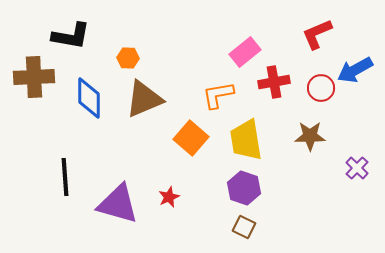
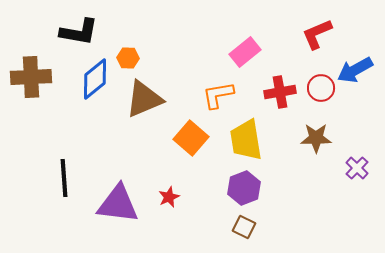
black L-shape: moved 8 px right, 4 px up
brown cross: moved 3 px left
red cross: moved 6 px right, 10 px down
blue diamond: moved 6 px right, 19 px up; rotated 51 degrees clockwise
brown star: moved 6 px right, 2 px down
black line: moved 1 px left, 1 px down
purple hexagon: rotated 20 degrees clockwise
purple triangle: rotated 9 degrees counterclockwise
